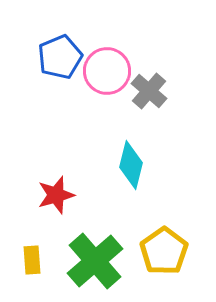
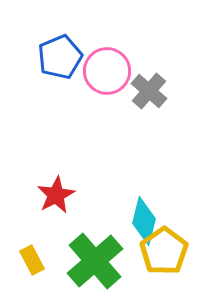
cyan diamond: moved 13 px right, 56 px down
red star: rotated 12 degrees counterclockwise
yellow rectangle: rotated 24 degrees counterclockwise
